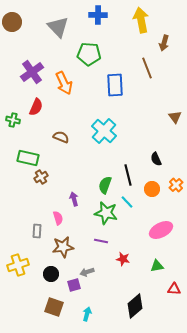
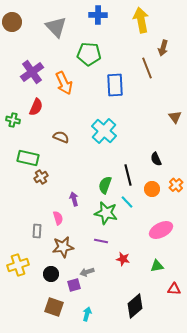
gray triangle: moved 2 px left
brown arrow: moved 1 px left, 5 px down
